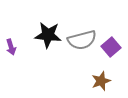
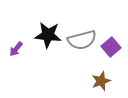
purple arrow: moved 5 px right, 2 px down; rotated 56 degrees clockwise
